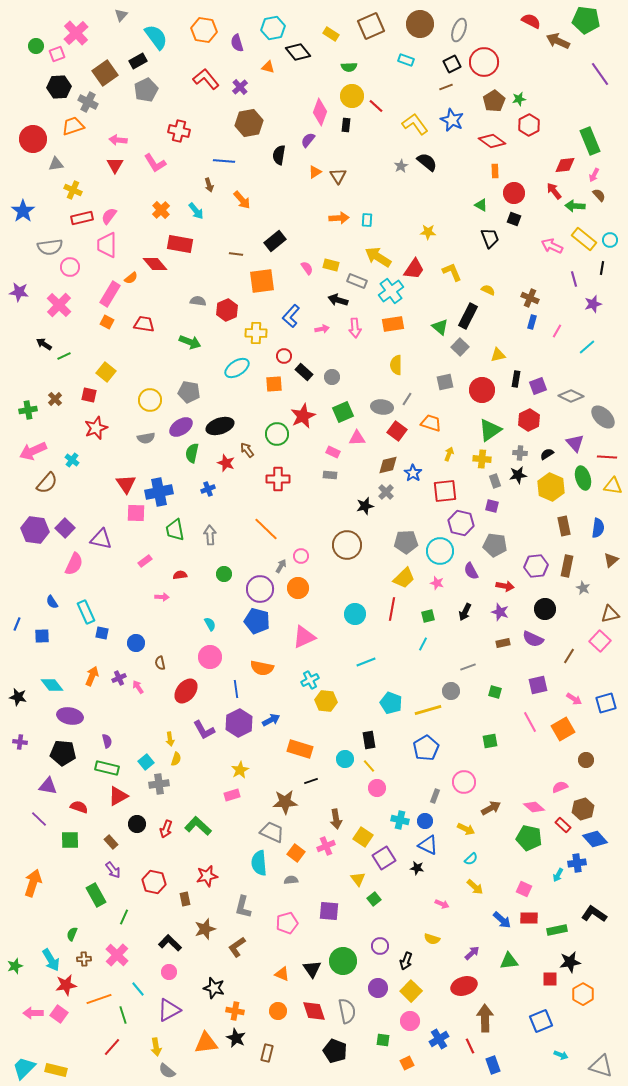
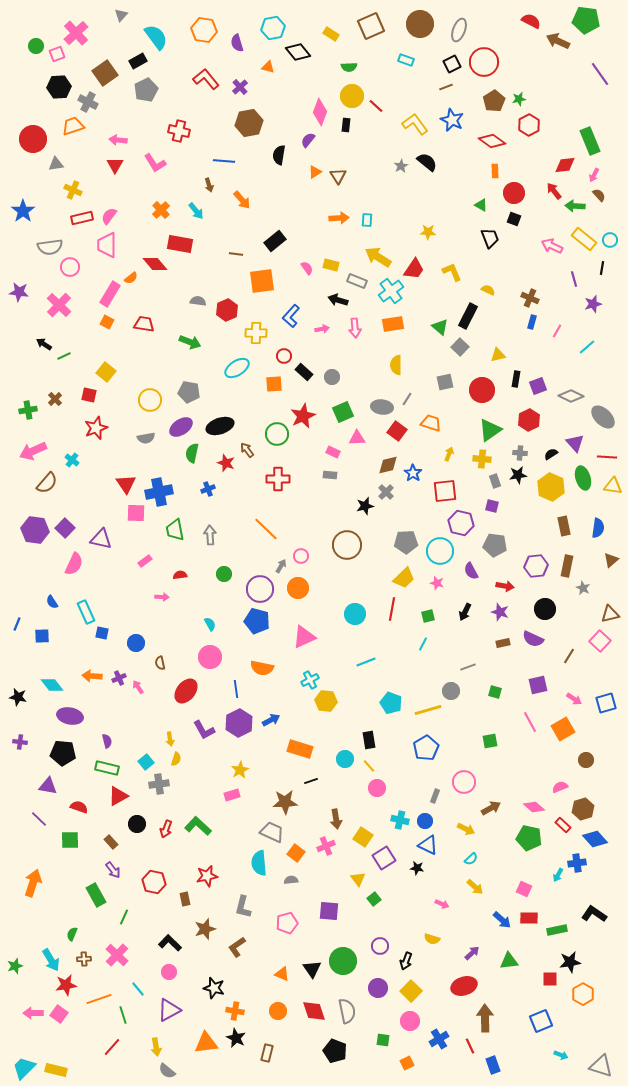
black semicircle at (547, 454): moved 4 px right
orange arrow at (92, 676): rotated 108 degrees counterclockwise
